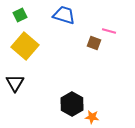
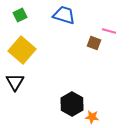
yellow square: moved 3 px left, 4 px down
black triangle: moved 1 px up
